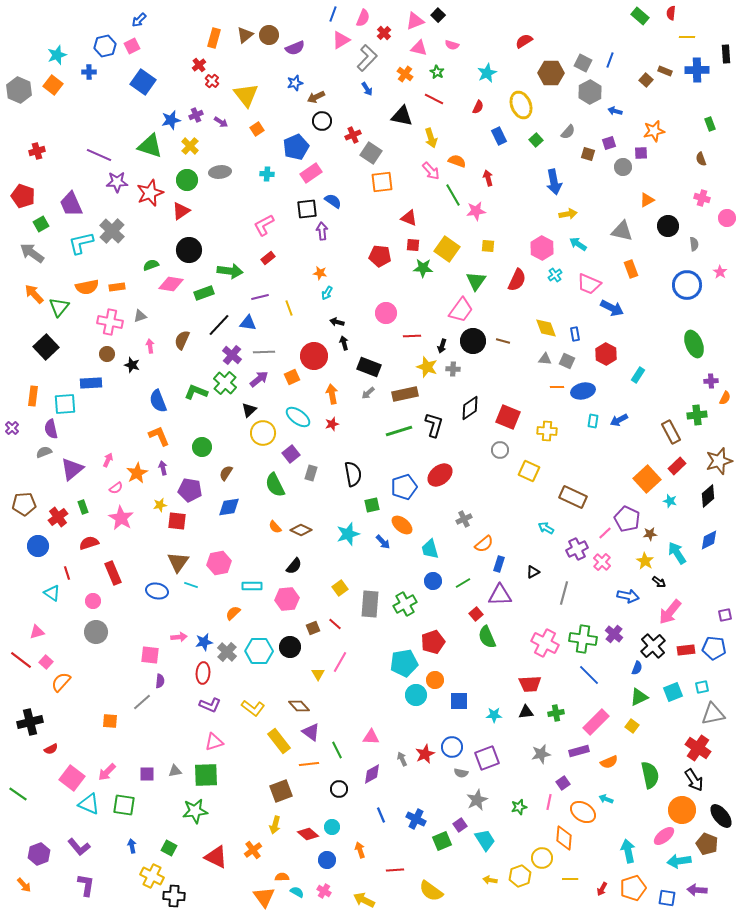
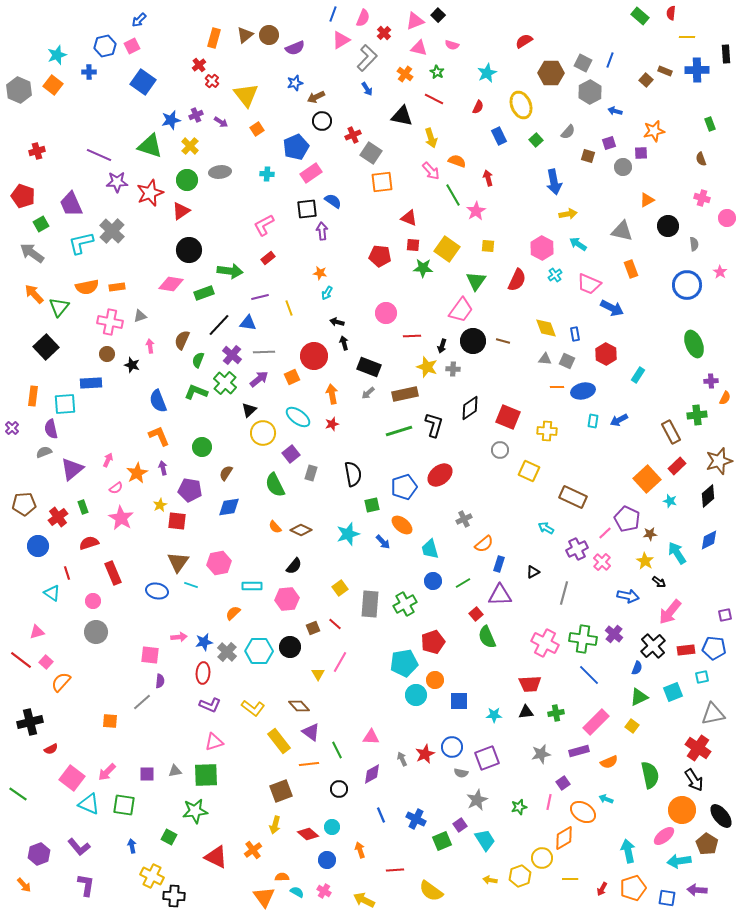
brown square at (588, 154): moved 2 px down
pink star at (476, 211): rotated 24 degrees counterclockwise
green semicircle at (151, 265): moved 47 px right, 95 px down; rotated 49 degrees counterclockwise
yellow star at (160, 505): rotated 16 degrees counterclockwise
cyan square at (702, 687): moved 10 px up
orange diamond at (564, 838): rotated 55 degrees clockwise
brown pentagon at (707, 844): rotated 10 degrees clockwise
green square at (169, 848): moved 11 px up
